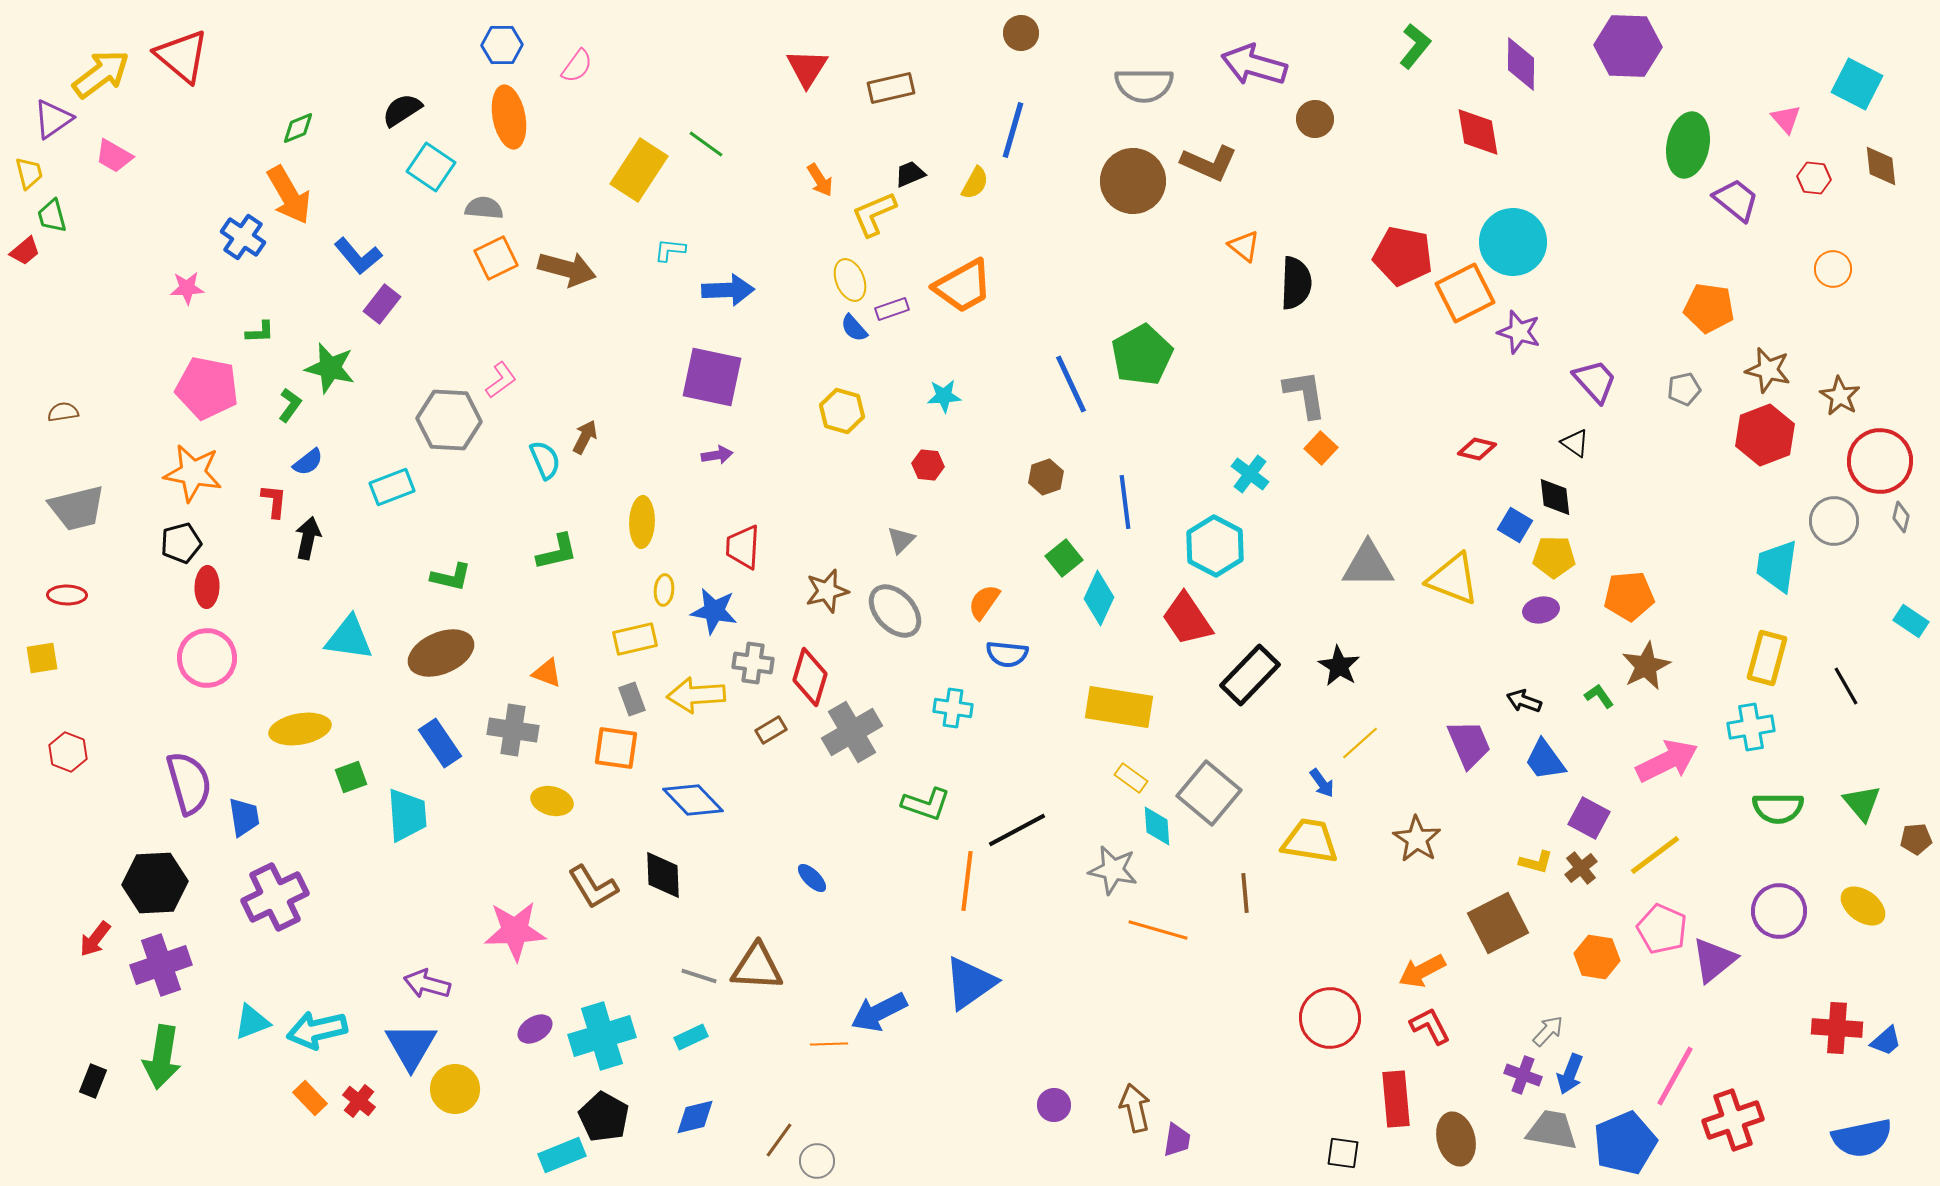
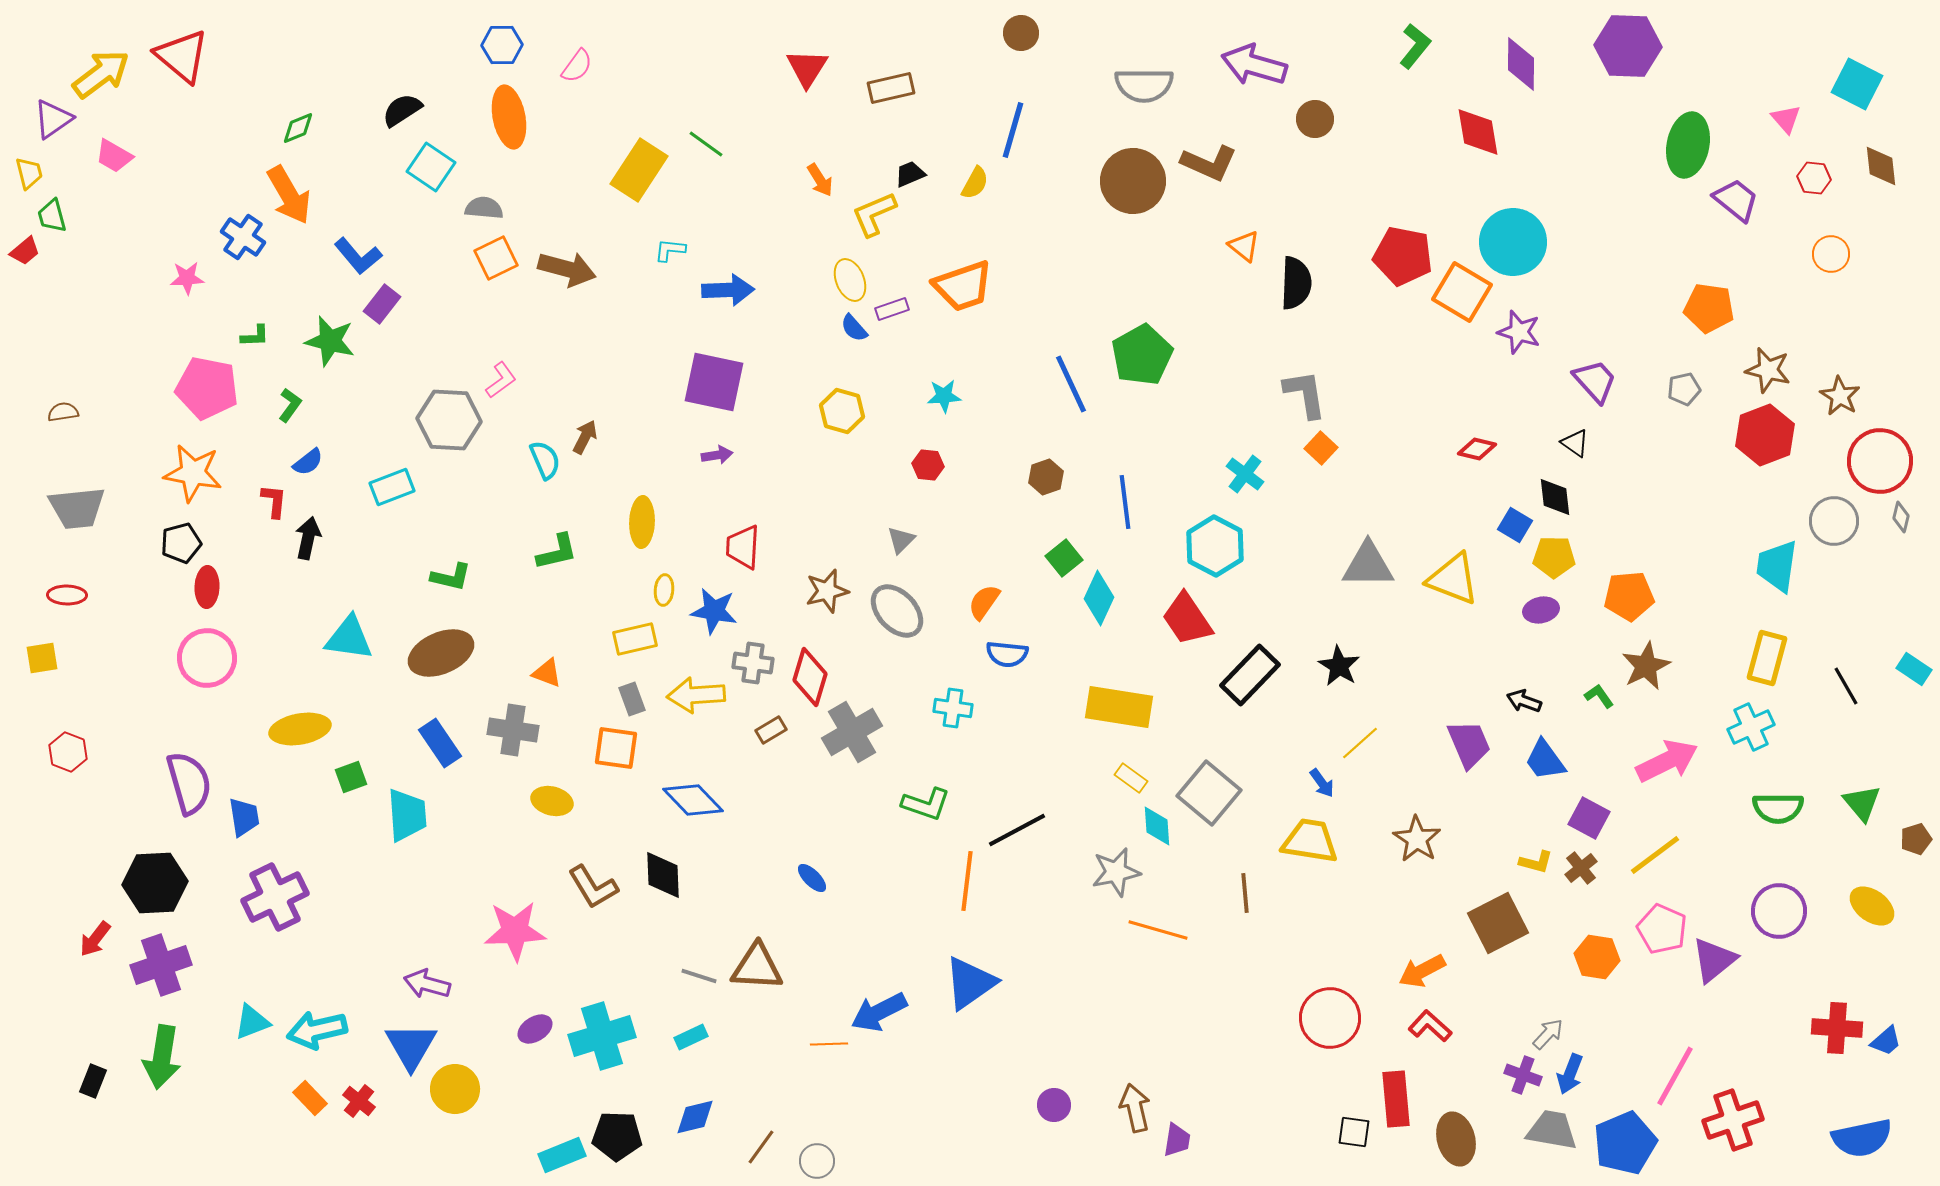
orange circle at (1833, 269): moved 2 px left, 15 px up
orange trapezoid at (963, 286): rotated 10 degrees clockwise
pink star at (187, 288): moved 10 px up
orange square at (1465, 293): moved 3 px left, 1 px up; rotated 32 degrees counterclockwise
green L-shape at (260, 332): moved 5 px left, 4 px down
green star at (330, 368): moved 27 px up
purple square at (712, 377): moved 2 px right, 5 px down
cyan cross at (1250, 474): moved 5 px left
gray trapezoid at (77, 508): rotated 8 degrees clockwise
gray ellipse at (895, 611): moved 2 px right
cyan rectangle at (1911, 621): moved 3 px right, 48 px down
cyan cross at (1751, 727): rotated 15 degrees counterclockwise
brown pentagon at (1916, 839): rotated 12 degrees counterclockwise
gray star at (1113, 870): moved 3 px right, 2 px down; rotated 24 degrees counterclockwise
yellow ellipse at (1863, 906): moved 9 px right
red L-shape at (1430, 1026): rotated 21 degrees counterclockwise
gray arrow at (1548, 1031): moved 3 px down
black pentagon at (604, 1117): moved 13 px right, 19 px down; rotated 27 degrees counterclockwise
brown line at (779, 1140): moved 18 px left, 7 px down
black square at (1343, 1153): moved 11 px right, 21 px up
